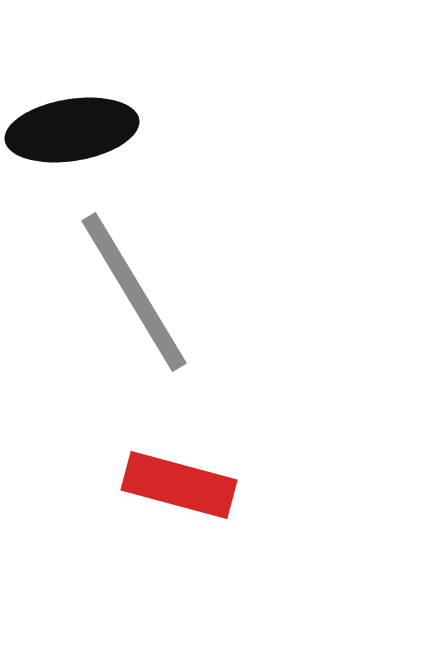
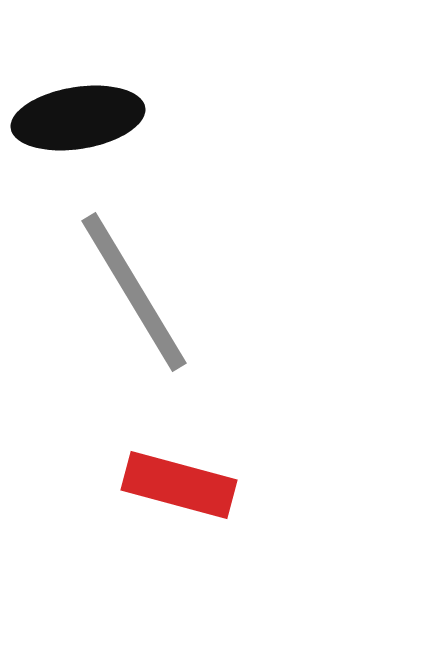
black ellipse: moved 6 px right, 12 px up
